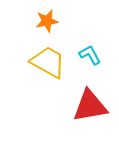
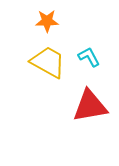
orange star: rotated 10 degrees clockwise
cyan L-shape: moved 1 px left, 2 px down
